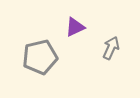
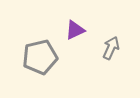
purple triangle: moved 3 px down
